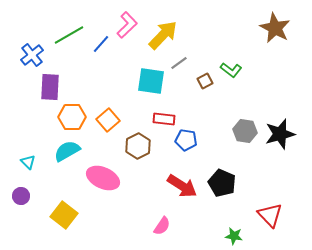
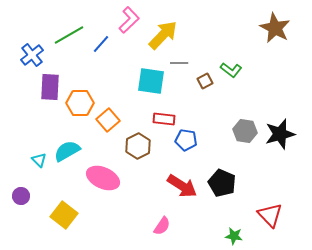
pink L-shape: moved 2 px right, 5 px up
gray line: rotated 36 degrees clockwise
orange hexagon: moved 8 px right, 14 px up
cyan triangle: moved 11 px right, 2 px up
